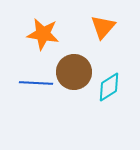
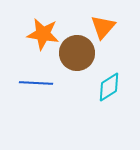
brown circle: moved 3 px right, 19 px up
